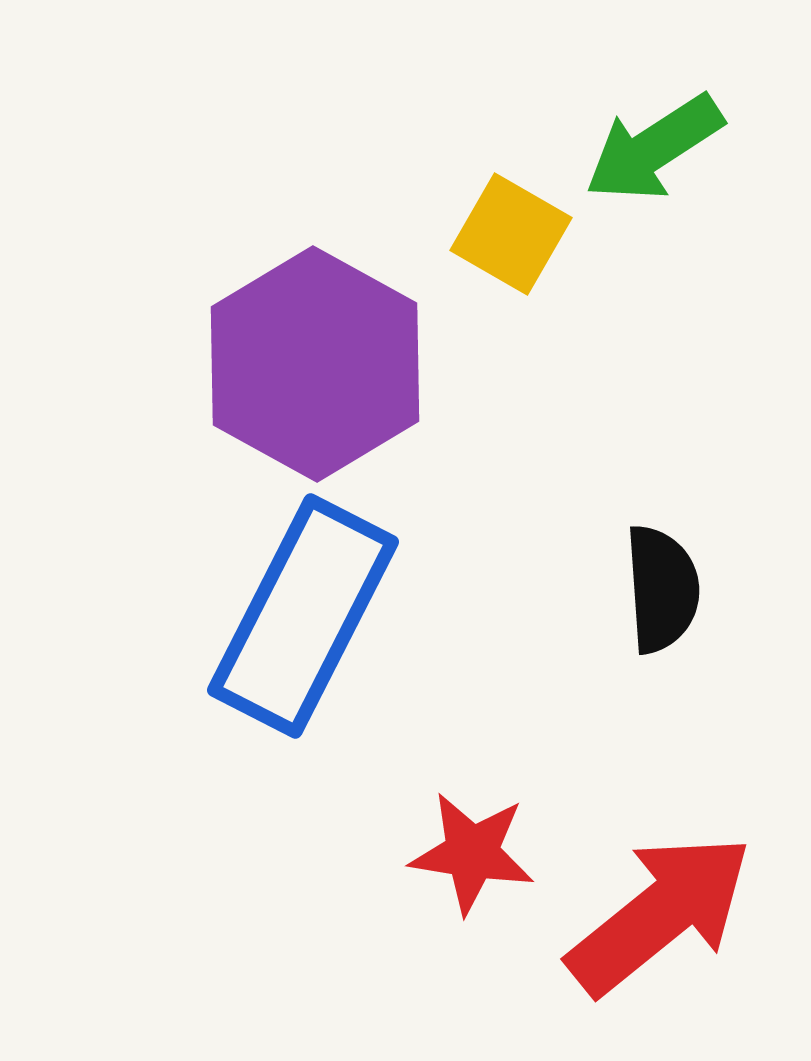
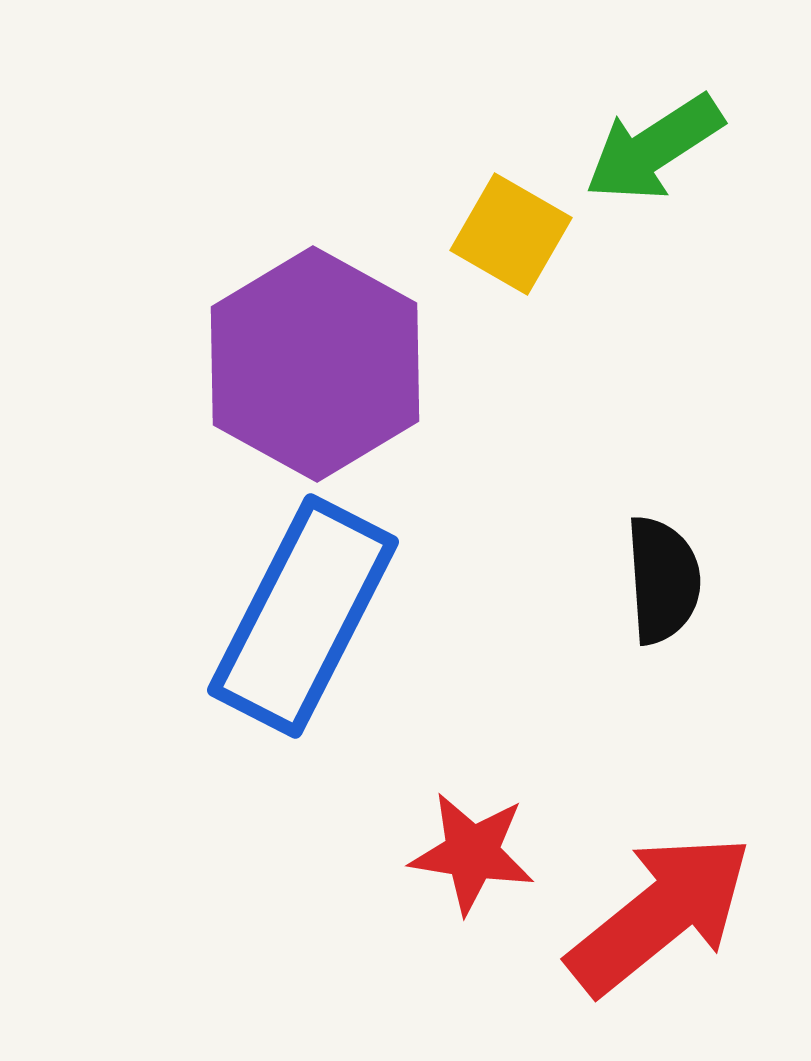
black semicircle: moved 1 px right, 9 px up
